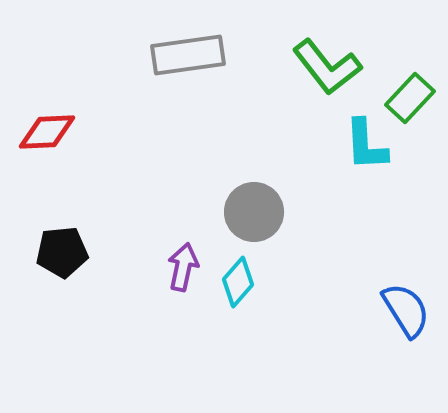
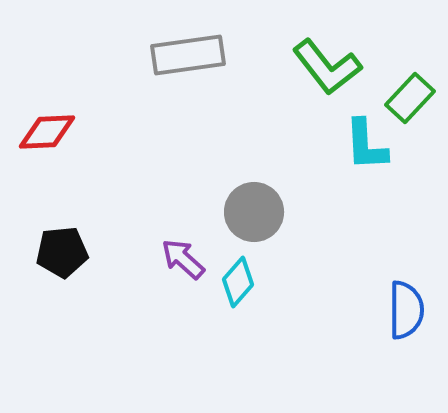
purple arrow: moved 8 px up; rotated 60 degrees counterclockwise
blue semicircle: rotated 32 degrees clockwise
